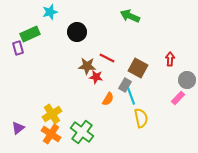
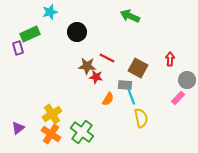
gray rectangle: rotated 64 degrees clockwise
